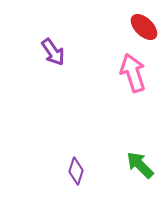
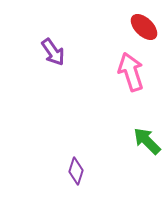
pink arrow: moved 2 px left, 1 px up
green arrow: moved 7 px right, 24 px up
